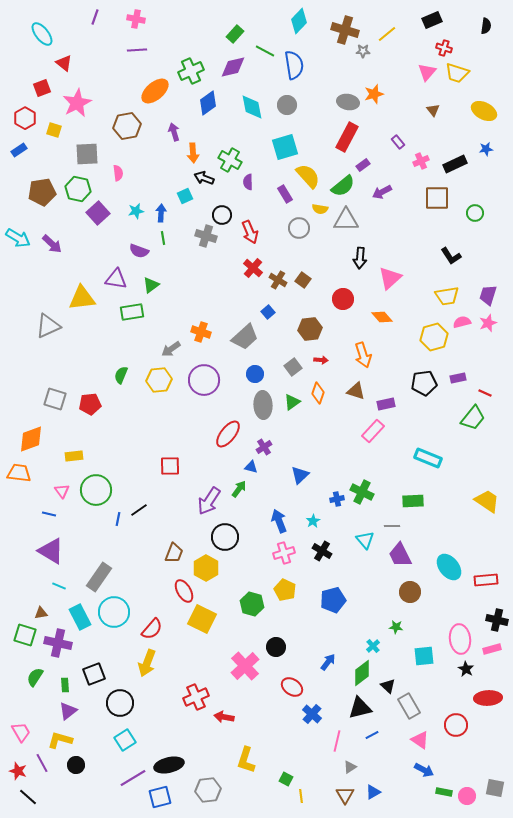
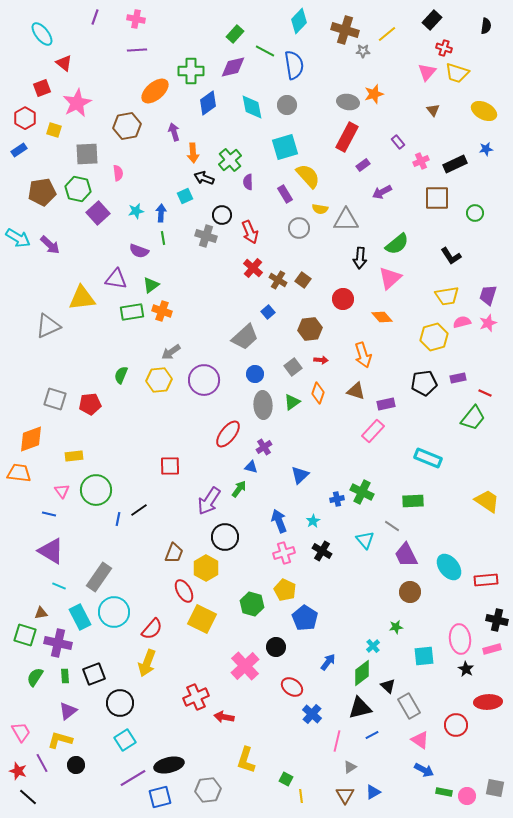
black rectangle at (432, 20): rotated 24 degrees counterclockwise
green cross at (191, 71): rotated 25 degrees clockwise
green cross at (230, 160): rotated 20 degrees clockwise
green semicircle at (343, 186): moved 54 px right, 58 px down
purple arrow at (52, 244): moved 2 px left, 1 px down
orange cross at (201, 332): moved 39 px left, 21 px up
gray arrow at (171, 349): moved 3 px down
gray line at (392, 526): rotated 35 degrees clockwise
purple trapezoid at (400, 555): moved 6 px right
blue pentagon at (333, 600): moved 28 px left, 18 px down; rotated 25 degrees counterclockwise
green star at (396, 627): rotated 16 degrees counterclockwise
green rectangle at (65, 685): moved 9 px up
red ellipse at (488, 698): moved 4 px down
